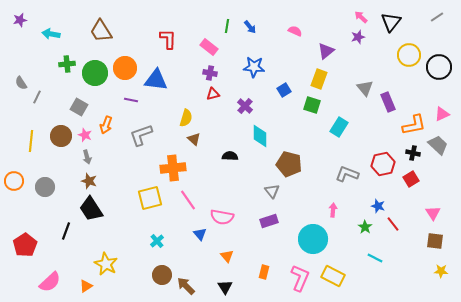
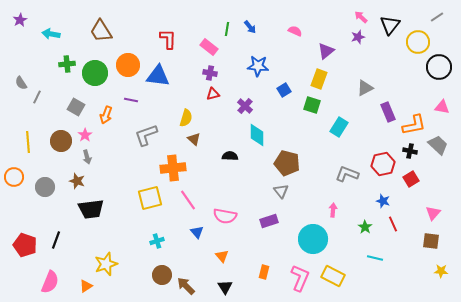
purple star at (20, 20): rotated 16 degrees counterclockwise
black triangle at (391, 22): moved 1 px left, 3 px down
green line at (227, 26): moved 3 px down
yellow circle at (409, 55): moved 9 px right, 13 px up
blue star at (254, 67): moved 4 px right, 1 px up
orange circle at (125, 68): moved 3 px right, 3 px up
blue triangle at (156, 80): moved 2 px right, 4 px up
gray triangle at (365, 88): rotated 42 degrees clockwise
purple rectangle at (388, 102): moved 10 px down
gray square at (79, 107): moved 3 px left
pink triangle at (442, 114): moved 7 px up; rotated 35 degrees clockwise
orange arrow at (106, 125): moved 10 px up
pink star at (85, 135): rotated 16 degrees clockwise
gray L-shape at (141, 135): moved 5 px right
brown circle at (61, 136): moved 5 px down
cyan diamond at (260, 136): moved 3 px left, 1 px up
yellow line at (31, 141): moved 3 px left, 1 px down; rotated 10 degrees counterclockwise
black cross at (413, 153): moved 3 px left, 2 px up
brown pentagon at (289, 164): moved 2 px left, 1 px up
orange circle at (14, 181): moved 4 px up
brown star at (89, 181): moved 12 px left
gray triangle at (272, 191): moved 9 px right
blue star at (378, 206): moved 5 px right, 5 px up
black trapezoid at (91, 209): rotated 64 degrees counterclockwise
pink triangle at (433, 213): rotated 14 degrees clockwise
pink semicircle at (222, 217): moved 3 px right, 1 px up
red line at (393, 224): rotated 14 degrees clockwise
black line at (66, 231): moved 10 px left, 9 px down
blue triangle at (200, 234): moved 3 px left, 2 px up
cyan cross at (157, 241): rotated 24 degrees clockwise
brown square at (435, 241): moved 4 px left
red pentagon at (25, 245): rotated 20 degrees counterclockwise
orange triangle at (227, 256): moved 5 px left
cyan line at (375, 258): rotated 14 degrees counterclockwise
yellow star at (106, 264): rotated 25 degrees clockwise
pink semicircle at (50, 282): rotated 25 degrees counterclockwise
